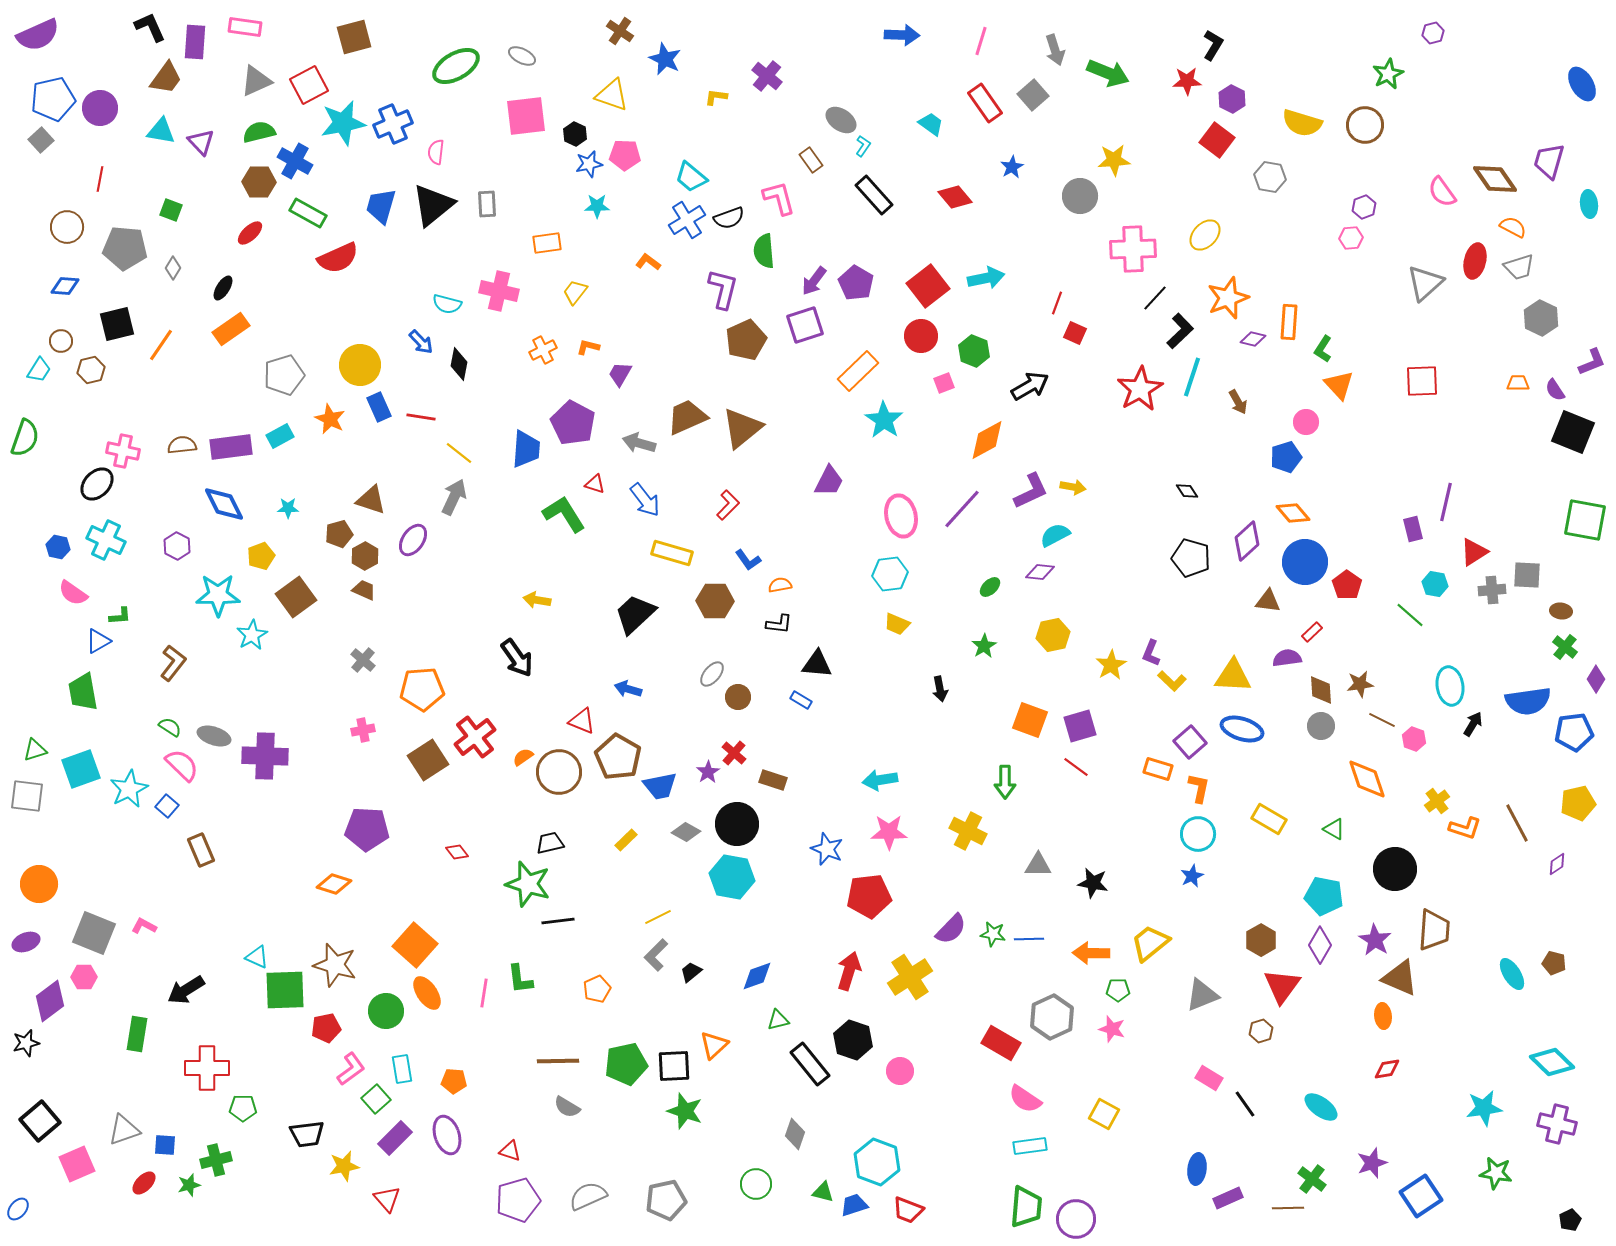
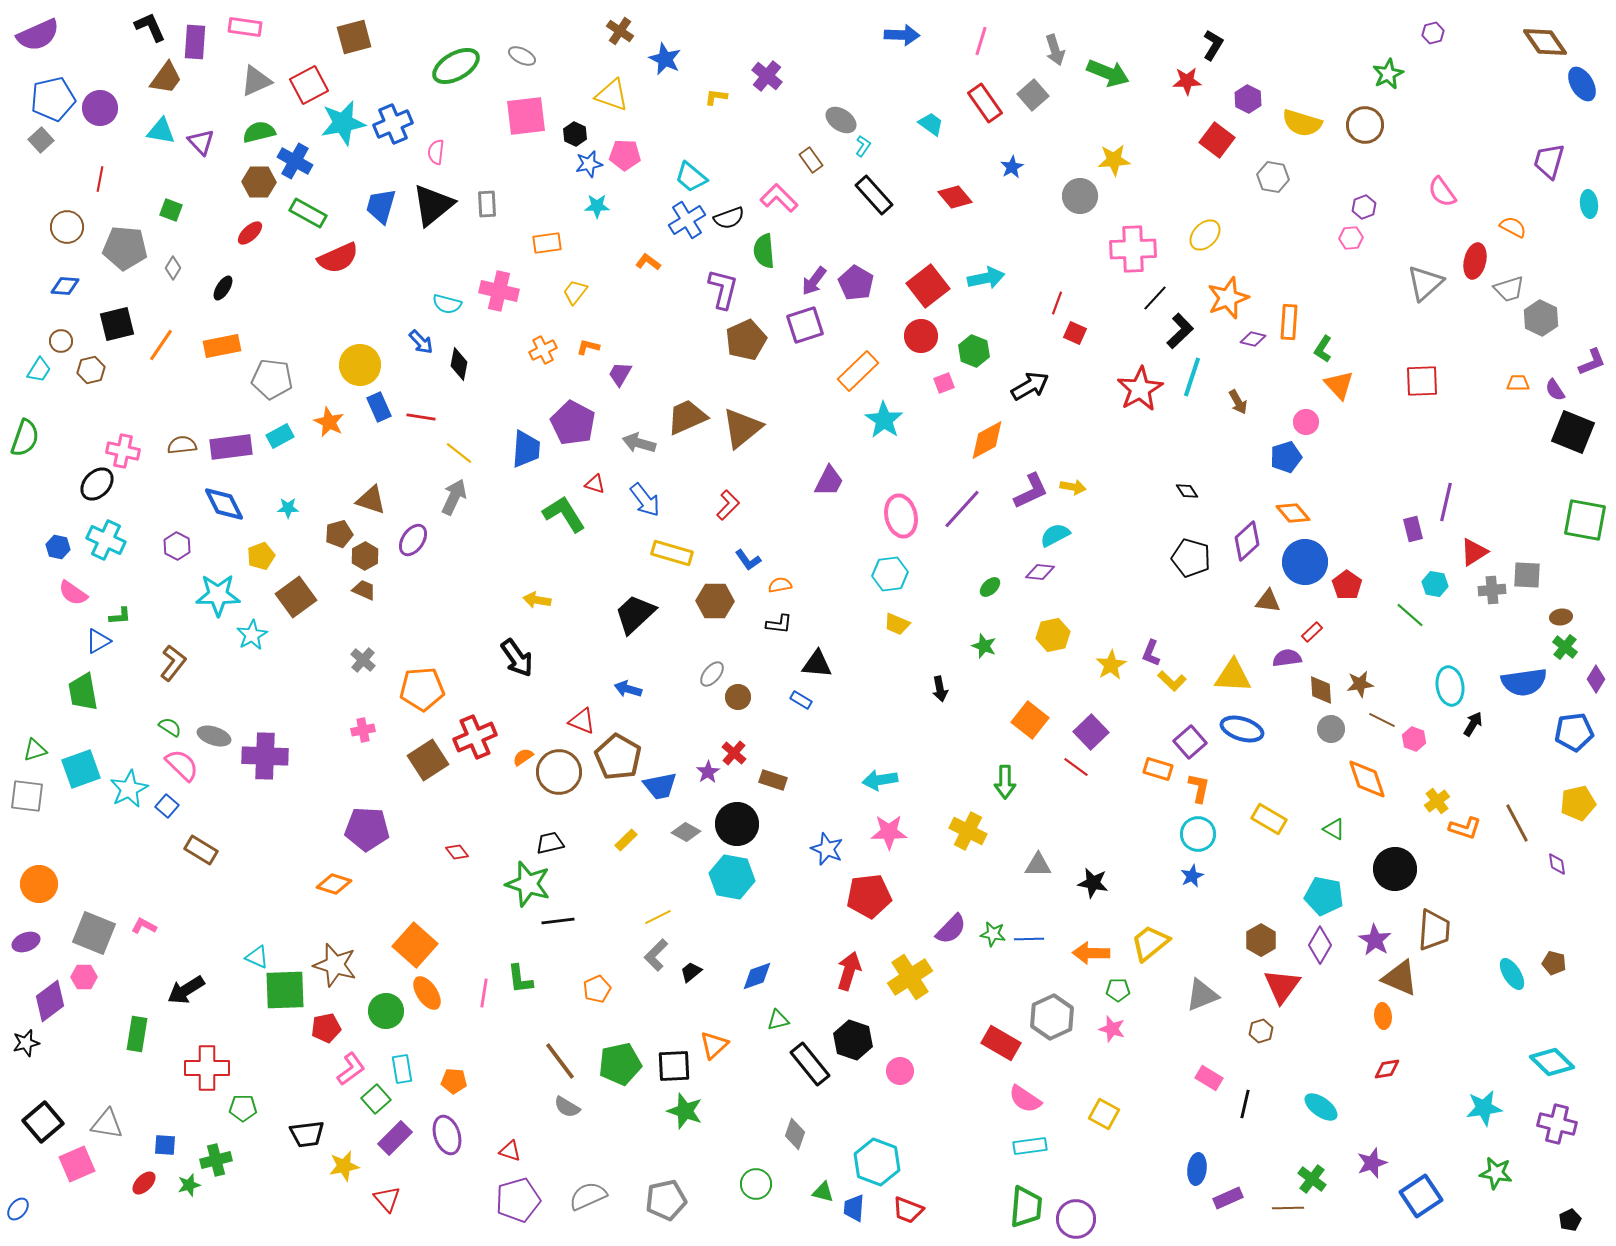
purple hexagon at (1232, 99): moved 16 px right
gray hexagon at (1270, 177): moved 3 px right
brown diamond at (1495, 179): moved 50 px right, 137 px up
pink L-shape at (779, 198): rotated 30 degrees counterclockwise
gray trapezoid at (1519, 267): moved 10 px left, 22 px down
orange rectangle at (231, 329): moved 9 px left, 17 px down; rotated 24 degrees clockwise
gray pentagon at (284, 375): moved 12 px left, 4 px down; rotated 24 degrees clockwise
orange star at (330, 419): moved 1 px left, 3 px down
brown ellipse at (1561, 611): moved 6 px down; rotated 15 degrees counterclockwise
green star at (984, 646): rotated 20 degrees counterclockwise
blue semicircle at (1528, 701): moved 4 px left, 19 px up
orange square at (1030, 720): rotated 18 degrees clockwise
purple square at (1080, 726): moved 11 px right, 6 px down; rotated 28 degrees counterclockwise
gray circle at (1321, 726): moved 10 px right, 3 px down
red cross at (475, 737): rotated 15 degrees clockwise
brown rectangle at (201, 850): rotated 36 degrees counterclockwise
purple diamond at (1557, 864): rotated 65 degrees counterclockwise
brown line at (558, 1061): moved 2 px right; rotated 54 degrees clockwise
green pentagon at (626, 1064): moved 6 px left
black line at (1245, 1104): rotated 48 degrees clockwise
black square at (40, 1121): moved 3 px right, 1 px down
gray triangle at (124, 1130): moved 17 px left, 6 px up; rotated 28 degrees clockwise
blue trapezoid at (854, 1205): moved 3 px down; rotated 68 degrees counterclockwise
